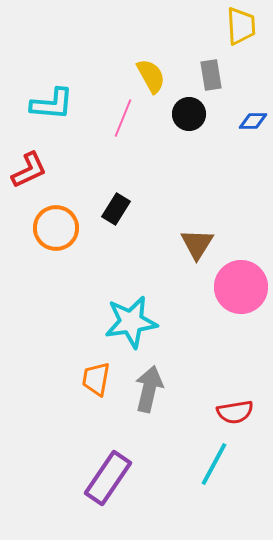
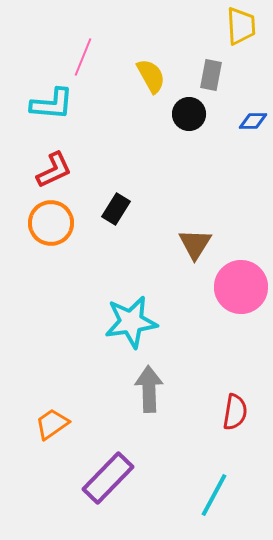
gray rectangle: rotated 20 degrees clockwise
pink line: moved 40 px left, 61 px up
red L-shape: moved 25 px right
orange circle: moved 5 px left, 5 px up
brown triangle: moved 2 px left
orange trapezoid: moved 44 px left, 45 px down; rotated 45 degrees clockwise
gray arrow: rotated 15 degrees counterclockwise
red semicircle: rotated 72 degrees counterclockwise
cyan line: moved 31 px down
purple rectangle: rotated 10 degrees clockwise
